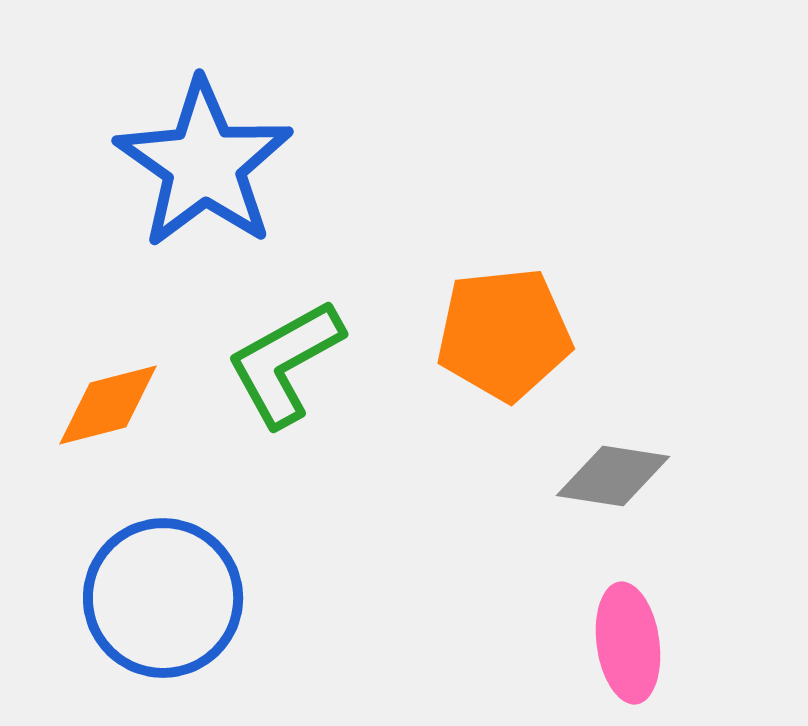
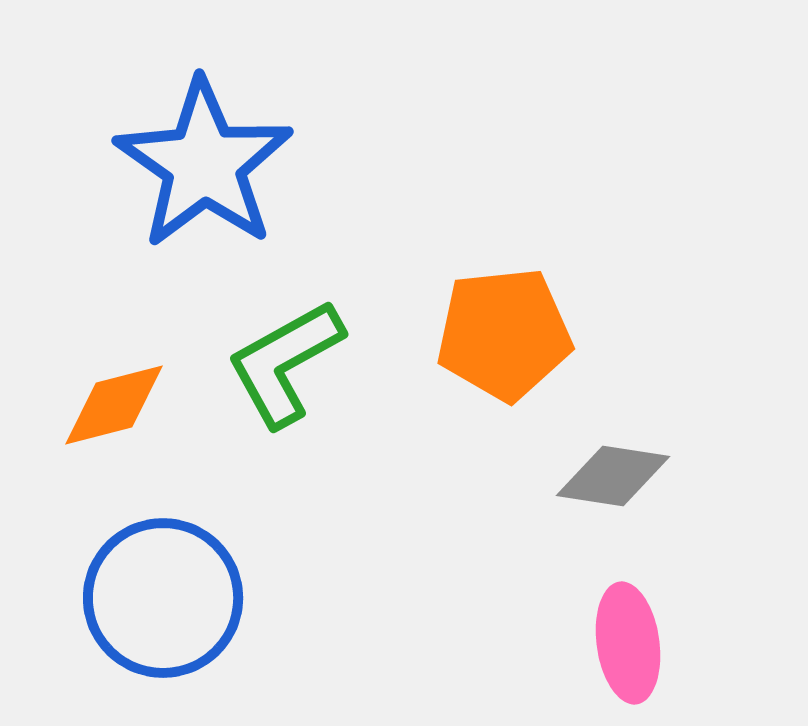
orange diamond: moved 6 px right
